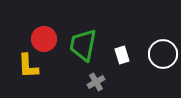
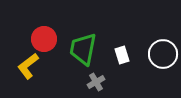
green trapezoid: moved 4 px down
yellow L-shape: rotated 56 degrees clockwise
